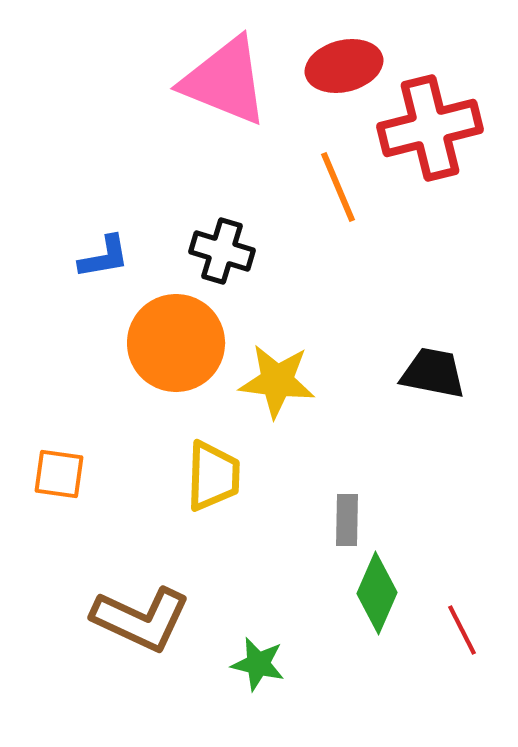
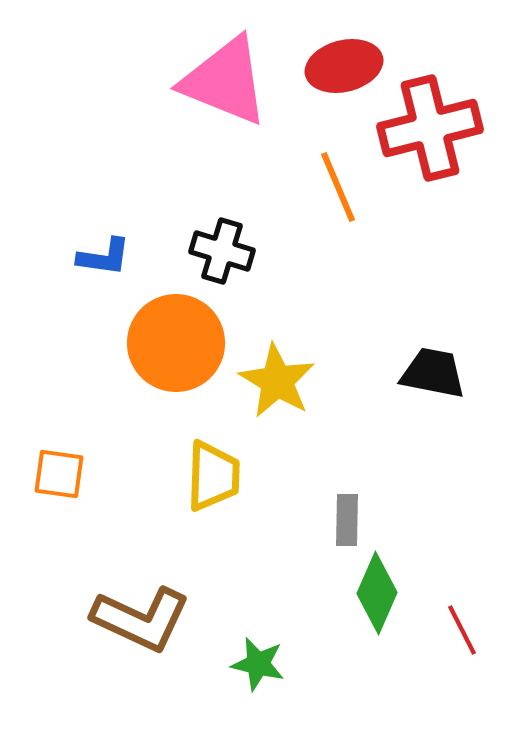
blue L-shape: rotated 18 degrees clockwise
yellow star: rotated 24 degrees clockwise
